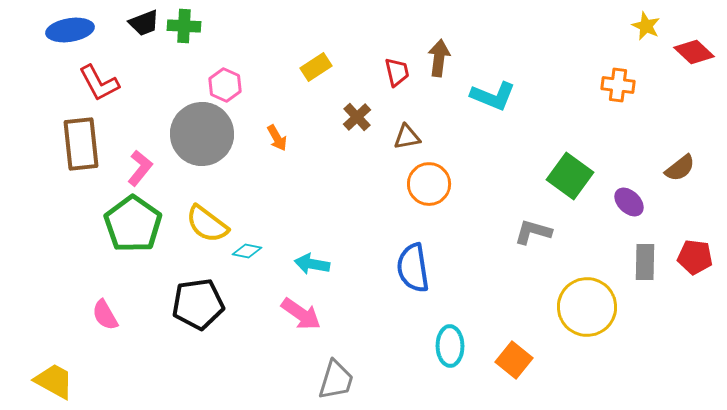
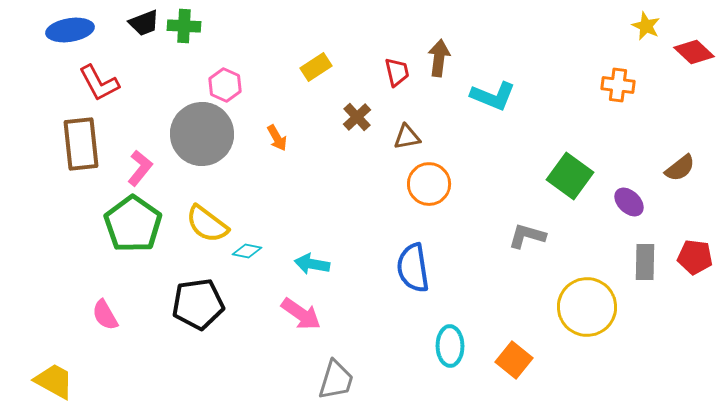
gray L-shape: moved 6 px left, 4 px down
